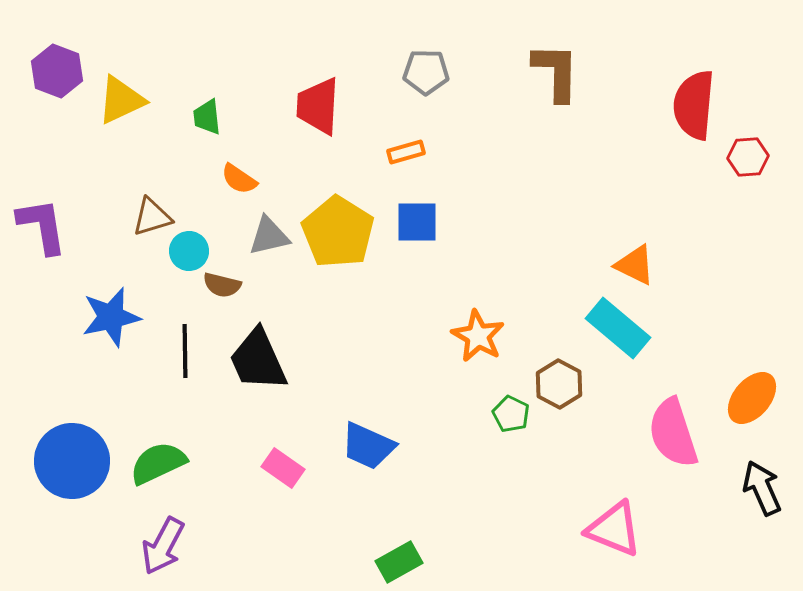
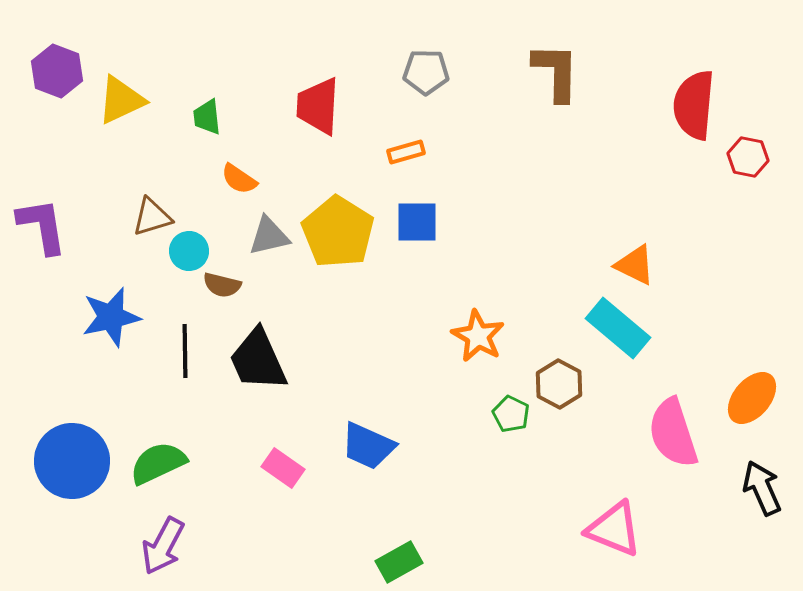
red hexagon: rotated 15 degrees clockwise
